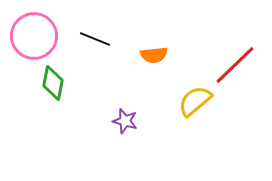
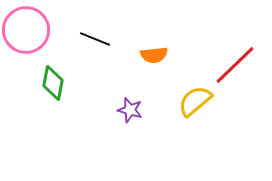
pink circle: moved 8 px left, 6 px up
purple star: moved 5 px right, 11 px up
